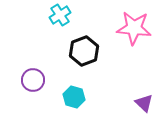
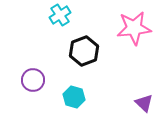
pink star: rotated 12 degrees counterclockwise
